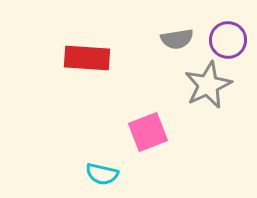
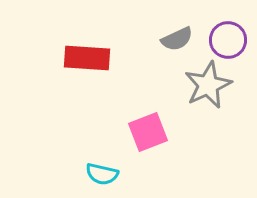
gray semicircle: rotated 16 degrees counterclockwise
